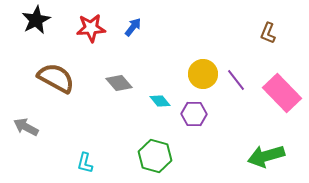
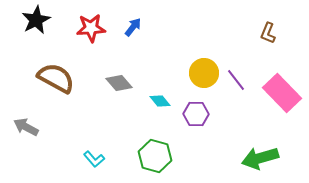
yellow circle: moved 1 px right, 1 px up
purple hexagon: moved 2 px right
green arrow: moved 6 px left, 2 px down
cyan L-shape: moved 9 px right, 4 px up; rotated 55 degrees counterclockwise
